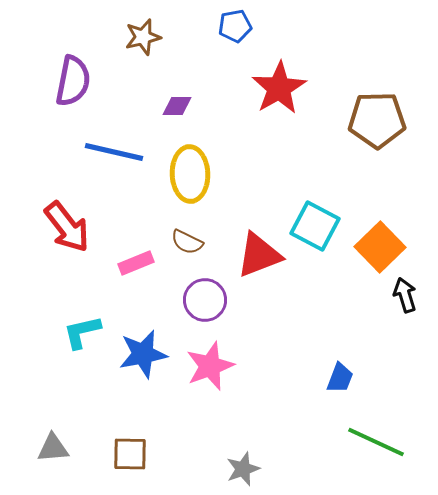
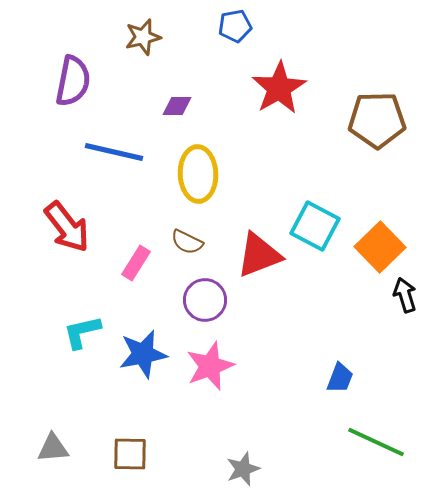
yellow ellipse: moved 8 px right
pink rectangle: rotated 36 degrees counterclockwise
